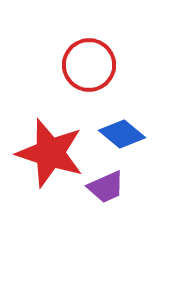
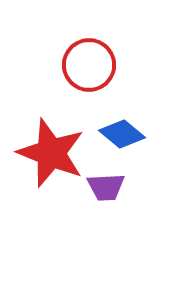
red star: moved 1 px right; rotated 4 degrees clockwise
purple trapezoid: rotated 21 degrees clockwise
